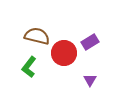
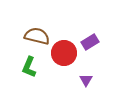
green L-shape: rotated 15 degrees counterclockwise
purple triangle: moved 4 px left
